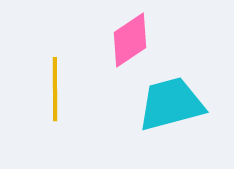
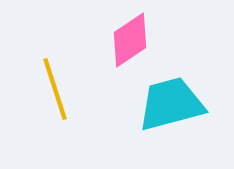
yellow line: rotated 18 degrees counterclockwise
